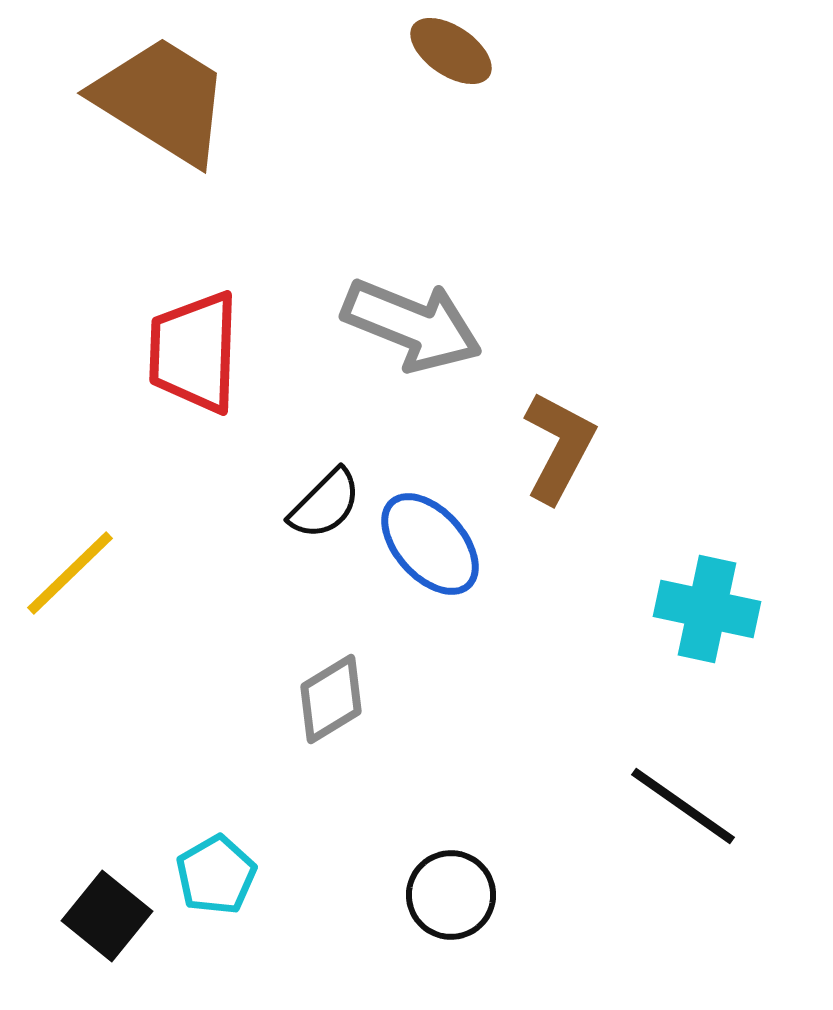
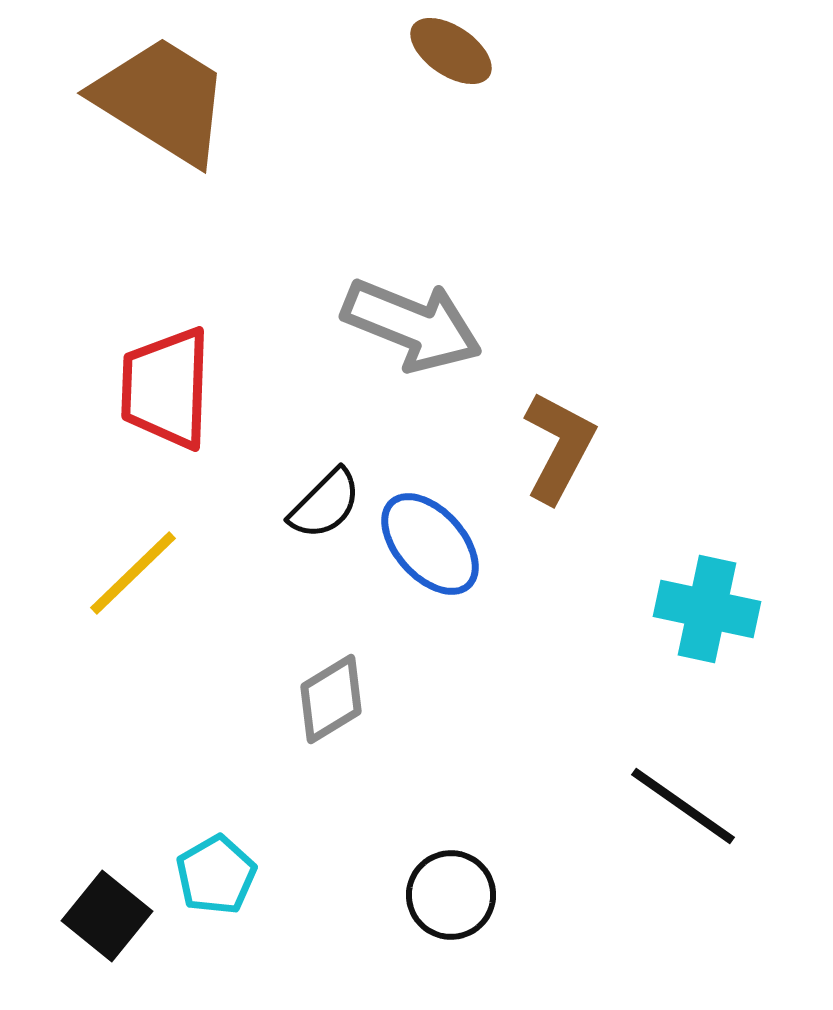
red trapezoid: moved 28 px left, 36 px down
yellow line: moved 63 px right
